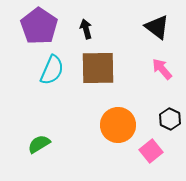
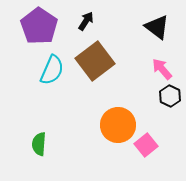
black arrow: moved 8 px up; rotated 48 degrees clockwise
brown square: moved 3 px left, 7 px up; rotated 36 degrees counterclockwise
black hexagon: moved 23 px up
green semicircle: rotated 55 degrees counterclockwise
pink square: moved 5 px left, 6 px up
